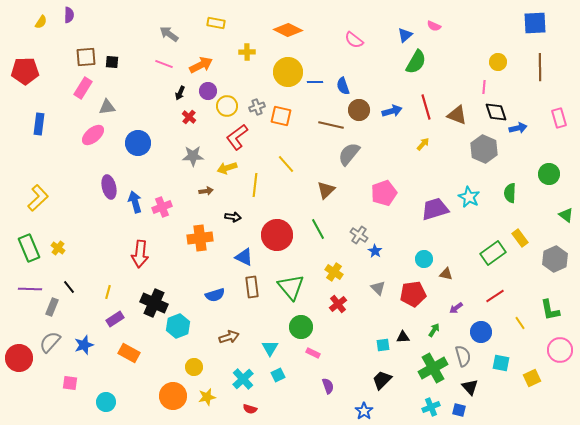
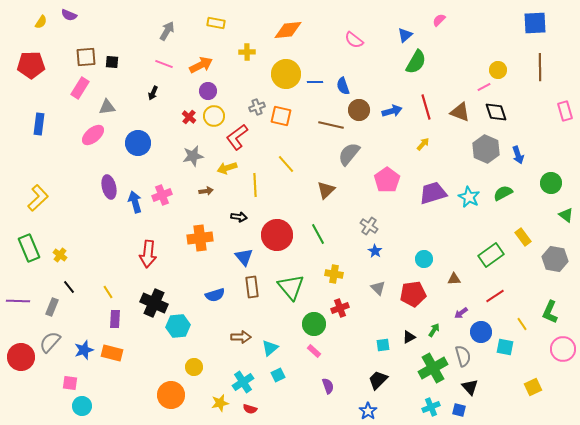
purple semicircle at (69, 15): rotated 112 degrees clockwise
pink semicircle at (434, 26): moved 5 px right, 6 px up; rotated 112 degrees clockwise
orange diamond at (288, 30): rotated 32 degrees counterclockwise
gray arrow at (169, 34): moved 2 px left, 3 px up; rotated 84 degrees clockwise
yellow circle at (498, 62): moved 8 px down
red pentagon at (25, 71): moved 6 px right, 6 px up
yellow circle at (288, 72): moved 2 px left, 2 px down
pink line at (484, 87): rotated 56 degrees clockwise
pink rectangle at (83, 88): moved 3 px left
black arrow at (180, 93): moved 27 px left
yellow circle at (227, 106): moved 13 px left, 10 px down
brown triangle at (457, 115): moved 3 px right, 3 px up
pink rectangle at (559, 118): moved 6 px right, 7 px up
blue arrow at (518, 128): moved 27 px down; rotated 84 degrees clockwise
gray hexagon at (484, 149): moved 2 px right
gray star at (193, 156): rotated 10 degrees counterclockwise
green circle at (549, 174): moved 2 px right, 9 px down
yellow line at (255, 185): rotated 10 degrees counterclockwise
pink pentagon at (384, 193): moved 3 px right, 13 px up; rotated 15 degrees counterclockwise
green semicircle at (510, 193): moved 7 px left; rotated 60 degrees clockwise
pink cross at (162, 207): moved 12 px up
purple trapezoid at (435, 209): moved 2 px left, 16 px up
black arrow at (233, 217): moved 6 px right
green line at (318, 229): moved 5 px down
gray cross at (359, 235): moved 10 px right, 9 px up
yellow rectangle at (520, 238): moved 3 px right, 1 px up
yellow cross at (58, 248): moved 2 px right, 7 px down
green rectangle at (493, 253): moved 2 px left, 2 px down
red arrow at (140, 254): moved 8 px right
blue triangle at (244, 257): rotated 24 degrees clockwise
gray hexagon at (555, 259): rotated 25 degrees counterclockwise
yellow cross at (334, 272): moved 2 px down; rotated 24 degrees counterclockwise
brown triangle at (446, 274): moved 8 px right, 5 px down; rotated 16 degrees counterclockwise
purple line at (30, 289): moved 12 px left, 12 px down
yellow line at (108, 292): rotated 48 degrees counterclockwise
red cross at (338, 304): moved 2 px right, 4 px down; rotated 18 degrees clockwise
purple arrow at (456, 308): moved 5 px right, 5 px down
green L-shape at (550, 310): moved 2 px down; rotated 35 degrees clockwise
purple rectangle at (115, 319): rotated 54 degrees counterclockwise
yellow line at (520, 323): moved 2 px right, 1 px down
cyan hexagon at (178, 326): rotated 15 degrees clockwise
green circle at (301, 327): moved 13 px right, 3 px up
brown arrow at (229, 337): moved 12 px right; rotated 18 degrees clockwise
black triangle at (403, 337): moved 6 px right; rotated 24 degrees counterclockwise
blue star at (84, 345): moved 5 px down
cyan triangle at (270, 348): rotated 18 degrees clockwise
pink circle at (560, 350): moved 3 px right, 1 px up
orange rectangle at (129, 353): moved 17 px left; rotated 15 degrees counterclockwise
pink rectangle at (313, 353): moved 1 px right, 2 px up; rotated 16 degrees clockwise
red circle at (19, 358): moved 2 px right, 1 px up
cyan square at (501, 363): moved 4 px right, 16 px up
yellow square at (532, 378): moved 1 px right, 9 px down
cyan cross at (243, 379): moved 3 px down; rotated 10 degrees clockwise
black trapezoid at (382, 380): moved 4 px left
orange circle at (173, 396): moved 2 px left, 1 px up
yellow star at (207, 397): moved 13 px right, 6 px down
cyan circle at (106, 402): moved 24 px left, 4 px down
blue star at (364, 411): moved 4 px right
